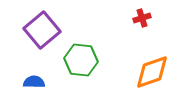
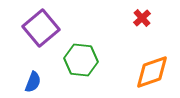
red cross: rotated 24 degrees counterclockwise
purple square: moved 1 px left, 2 px up
blue semicircle: moved 1 px left; rotated 110 degrees clockwise
